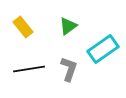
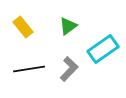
gray L-shape: rotated 25 degrees clockwise
